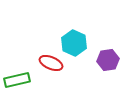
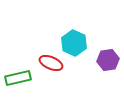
green rectangle: moved 1 px right, 2 px up
